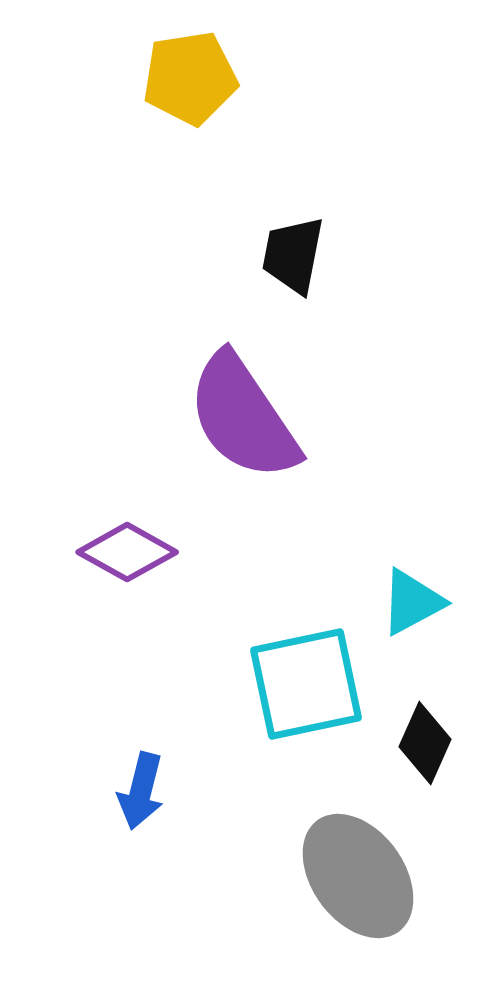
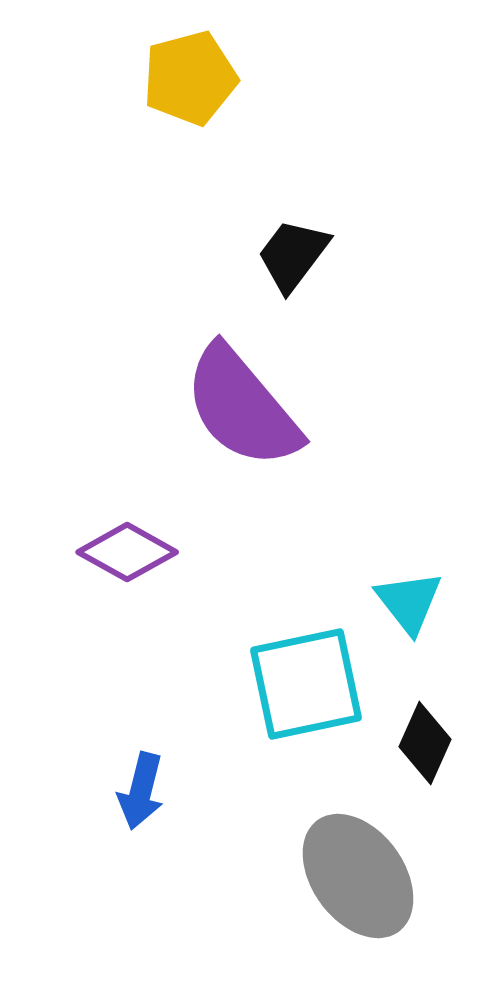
yellow pentagon: rotated 6 degrees counterclockwise
black trapezoid: rotated 26 degrees clockwise
purple semicircle: moved 1 px left, 10 px up; rotated 6 degrees counterclockwise
cyan triangle: moved 3 px left; rotated 40 degrees counterclockwise
